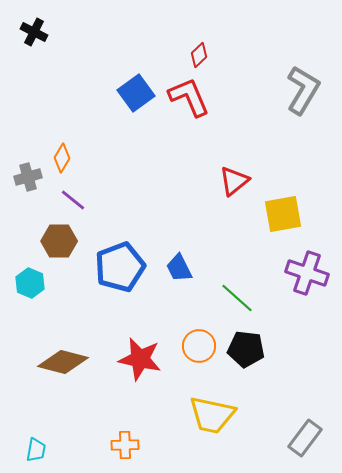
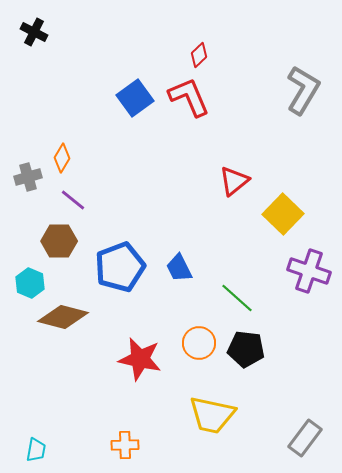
blue square: moved 1 px left, 5 px down
yellow square: rotated 36 degrees counterclockwise
purple cross: moved 2 px right, 2 px up
orange circle: moved 3 px up
brown diamond: moved 45 px up
